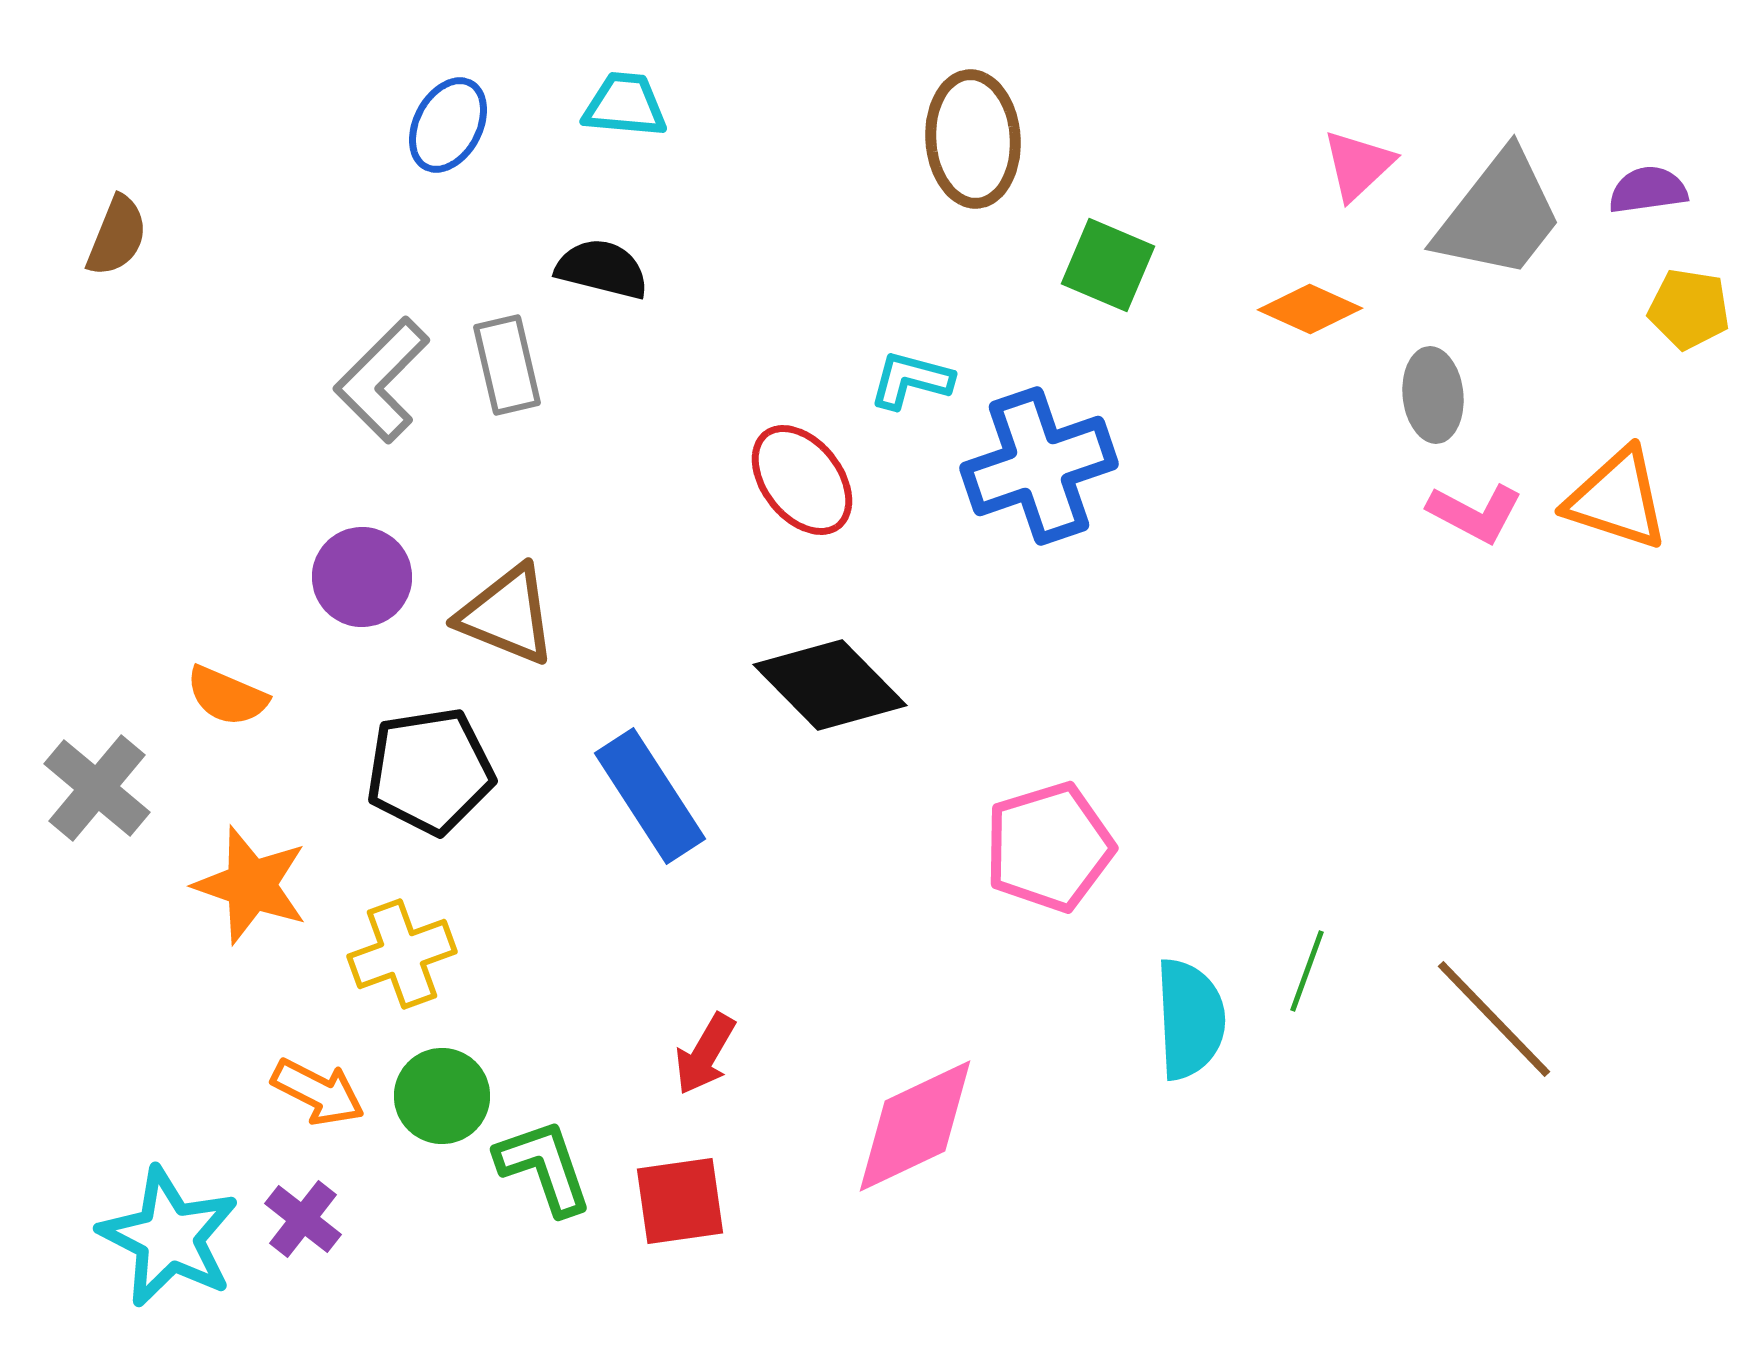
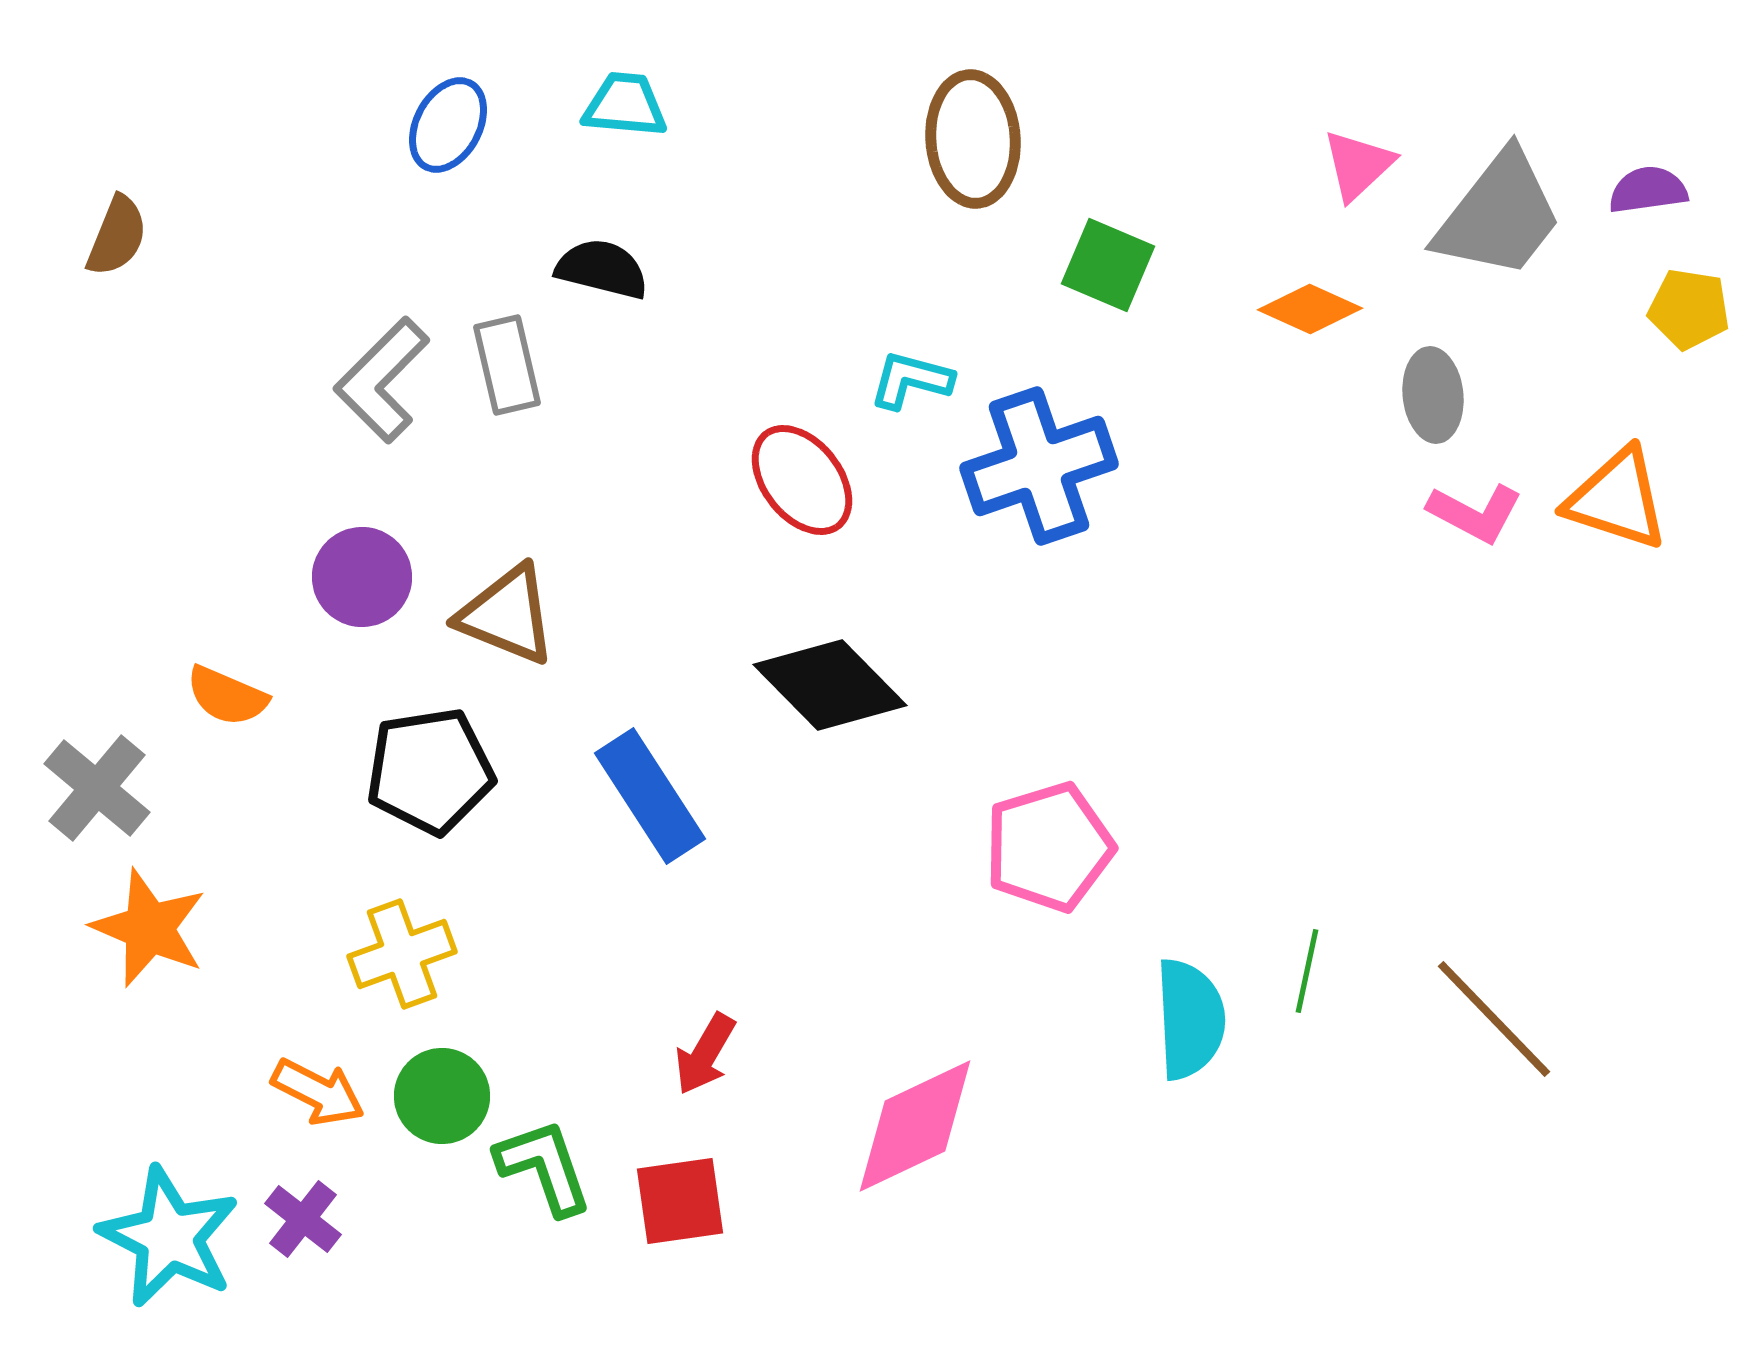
orange star: moved 102 px left, 43 px down; rotated 4 degrees clockwise
green line: rotated 8 degrees counterclockwise
